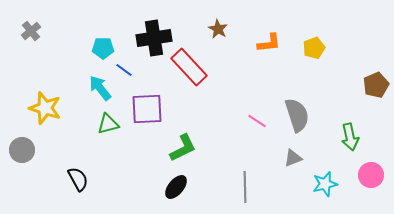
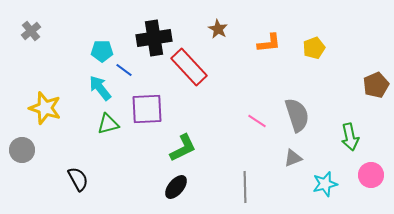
cyan pentagon: moved 1 px left, 3 px down
